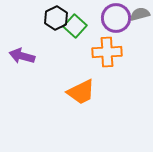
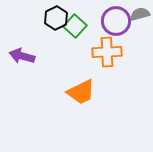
purple circle: moved 3 px down
